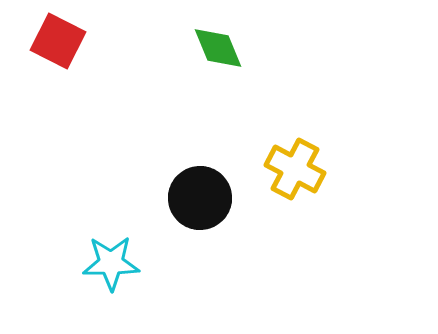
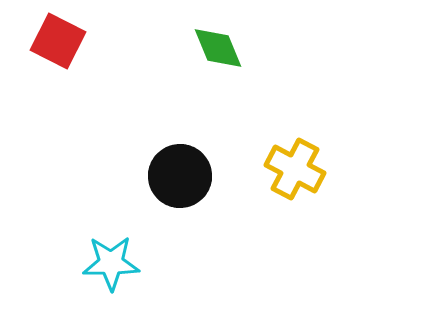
black circle: moved 20 px left, 22 px up
